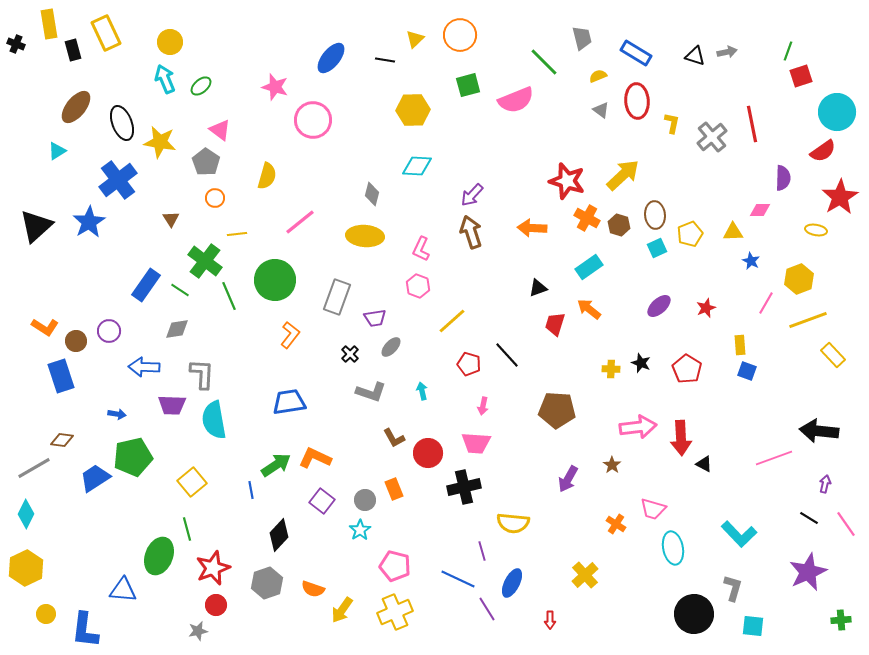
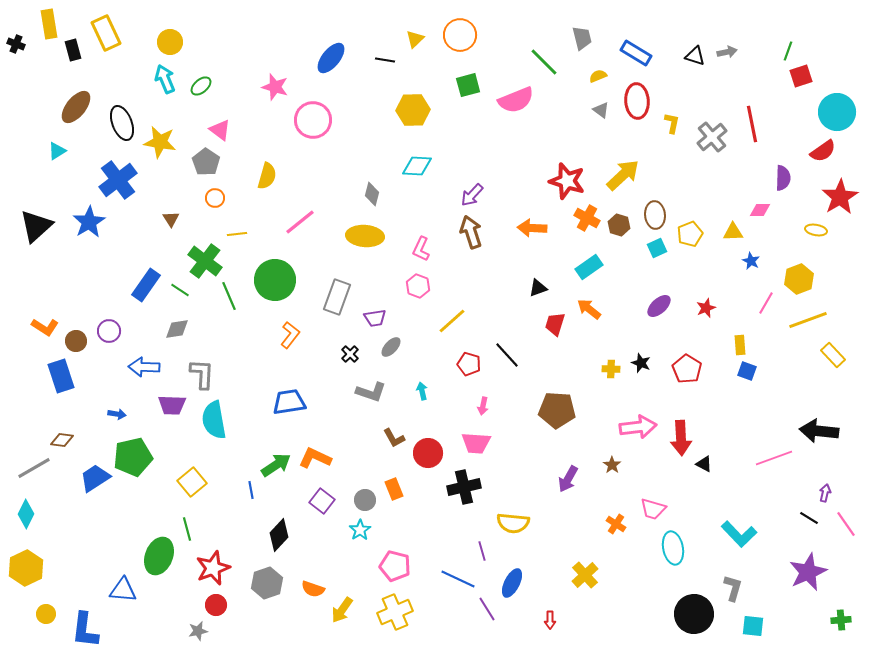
purple arrow at (825, 484): moved 9 px down
